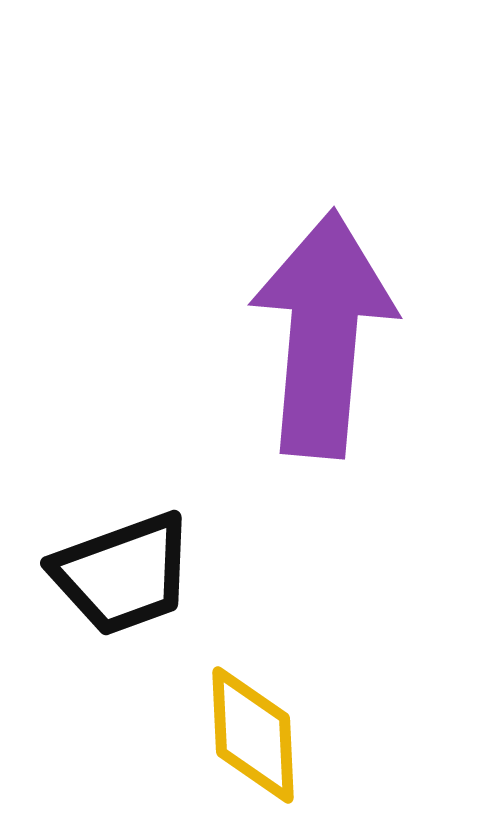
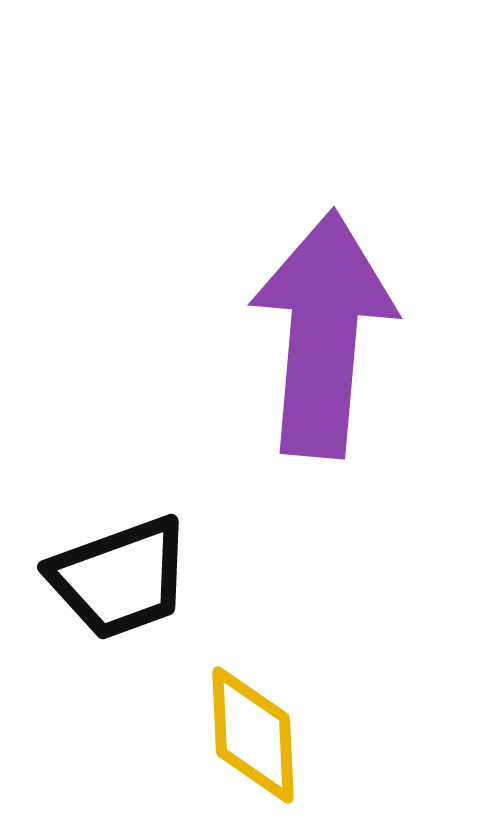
black trapezoid: moved 3 px left, 4 px down
